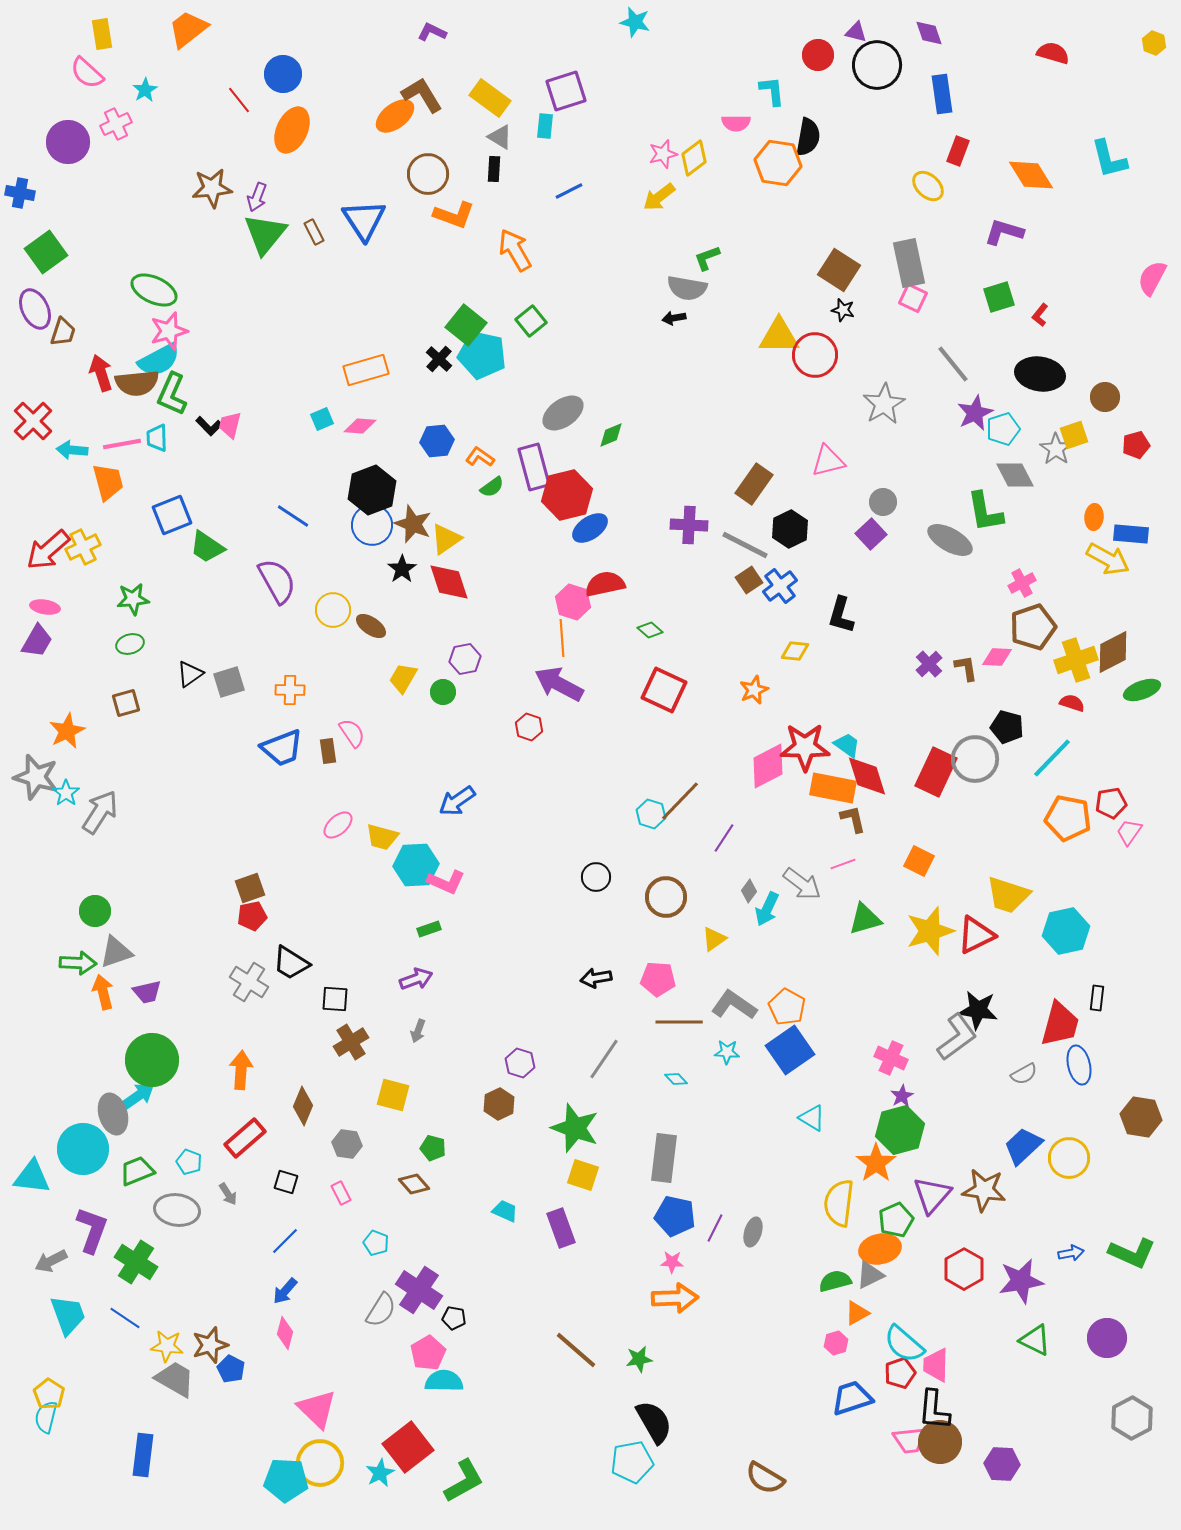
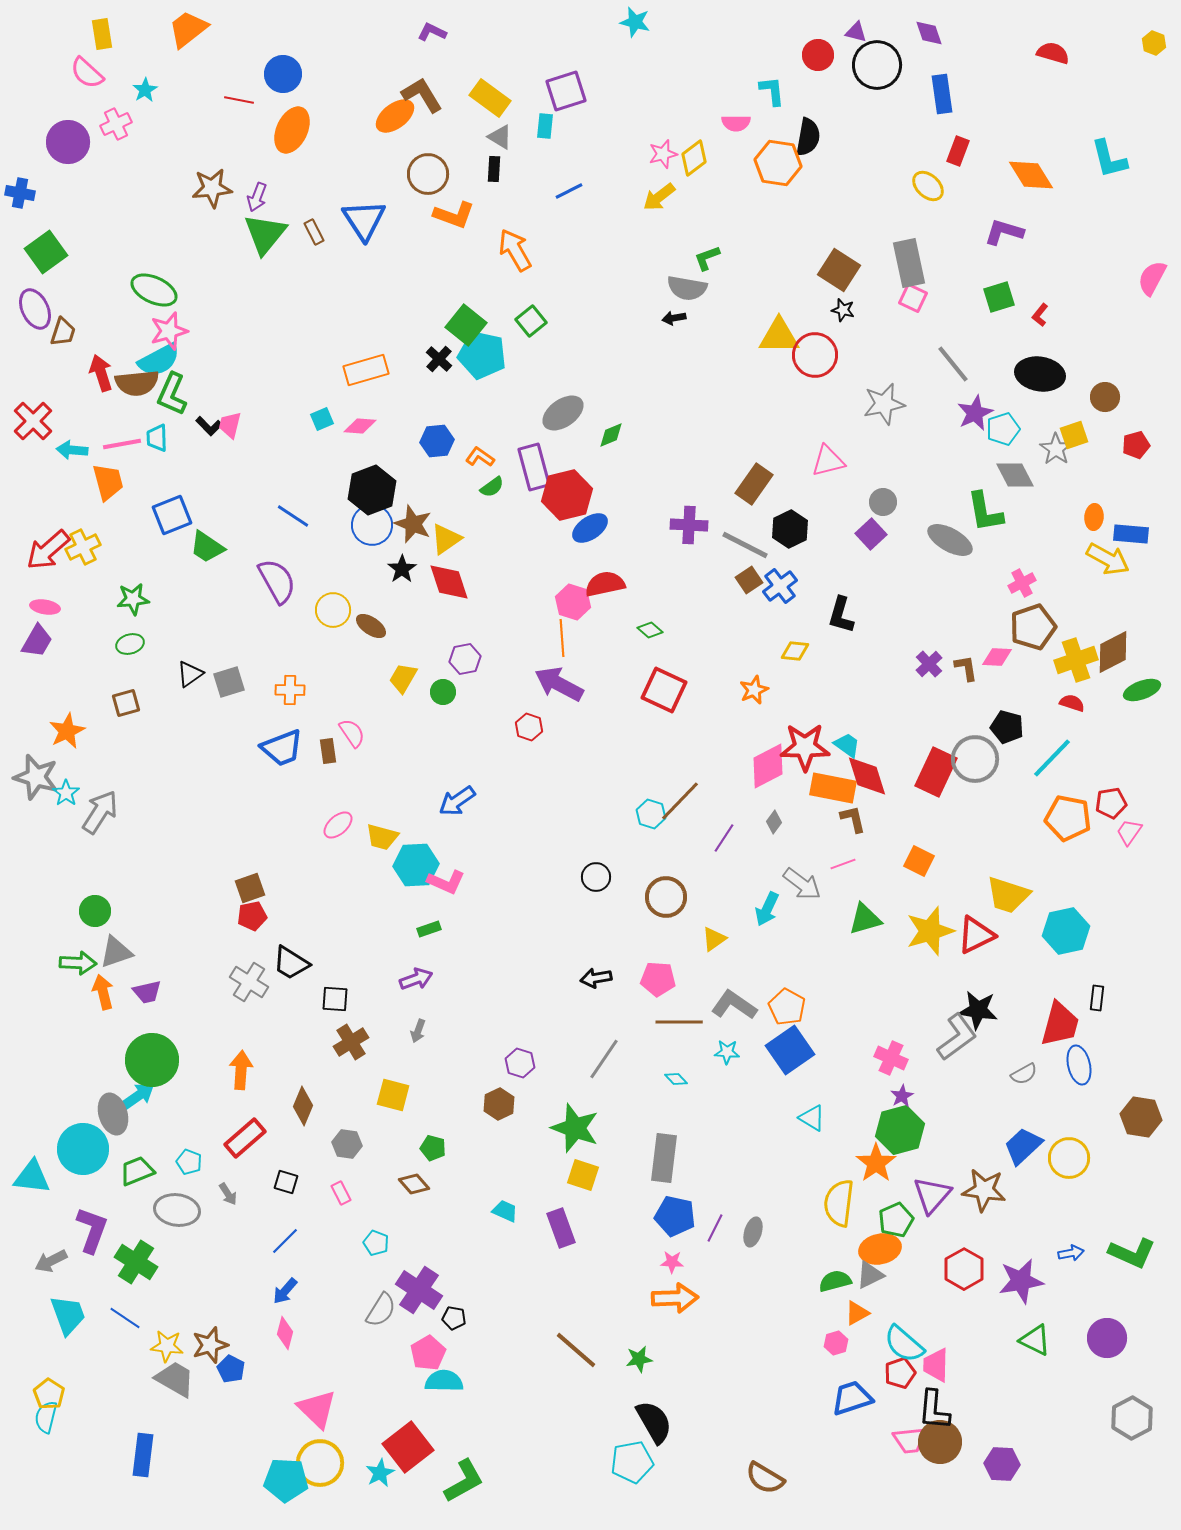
red line at (239, 100): rotated 40 degrees counterclockwise
gray star at (884, 404): rotated 18 degrees clockwise
gray diamond at (749, 891): moved 25 px right, 69 px up
